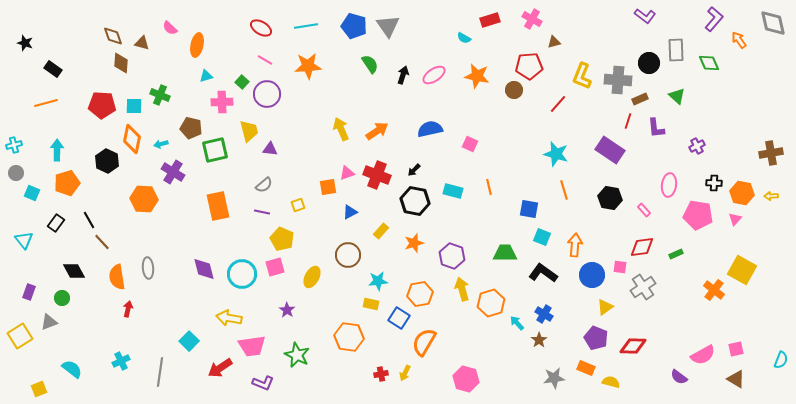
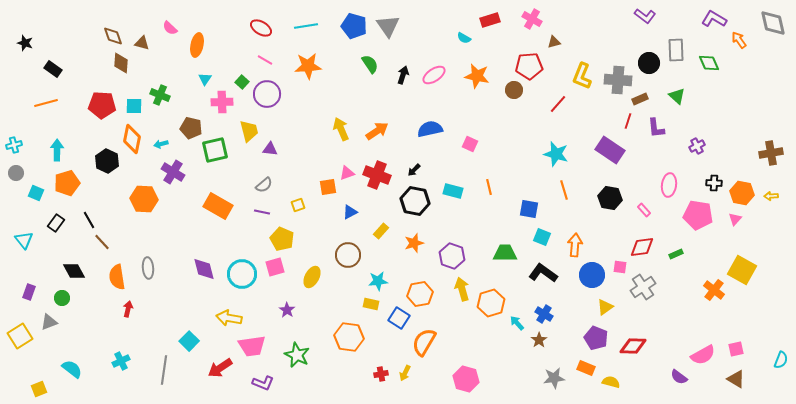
purple L-shape at (714, 19): rotated 100 degrees counterclockwise
cyan triangle at (206, 76): moved 1 px left, 3 px down; rotated 40 degrees counterclockwise
cyan square at (32, 193): moved 4 px right
orange rectangle at (218, 206): rotated 48 degrees counterclockwise
gray line at (160, 372): moved 4 px right, 2 px up
